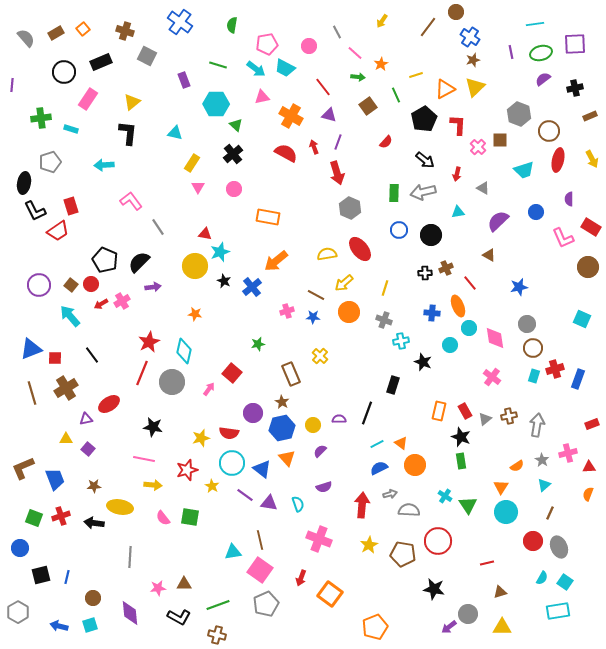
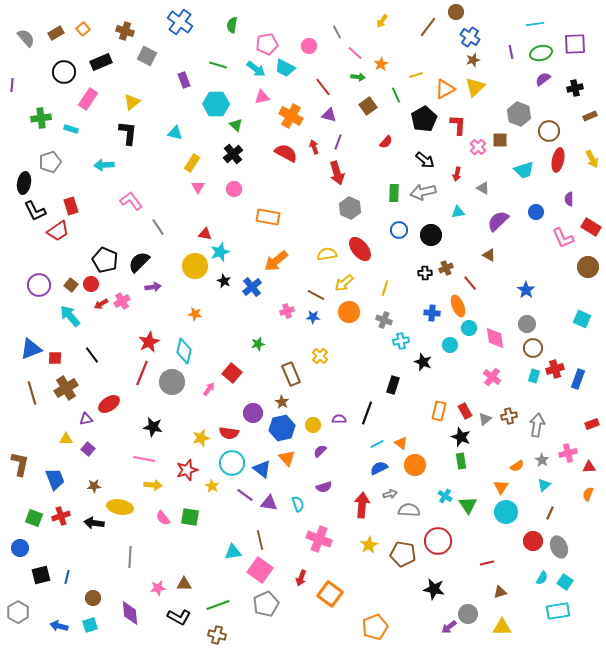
blue star at (519, 287): moved 7 px right, 3 px down; rotated 24 degrees counterclockwise
brown L-shape at (23, 468): moved 3 px left, 4 px up; rotated 125 degrees clockwise
